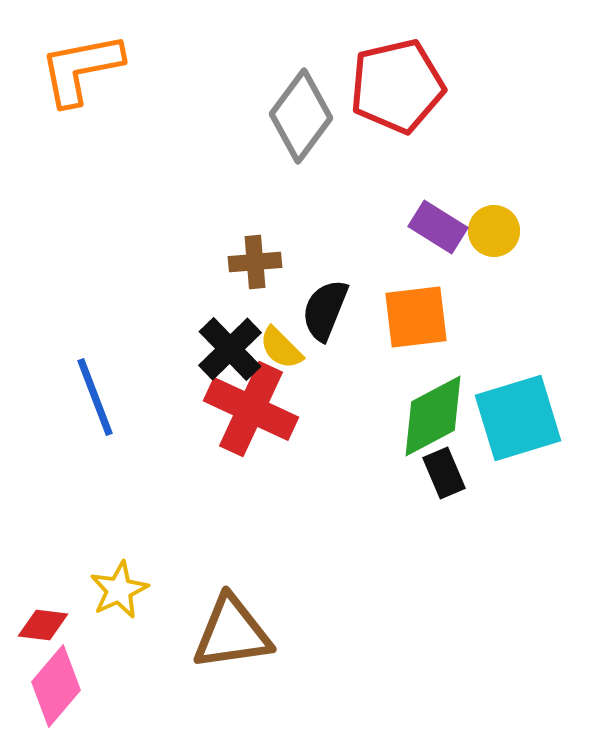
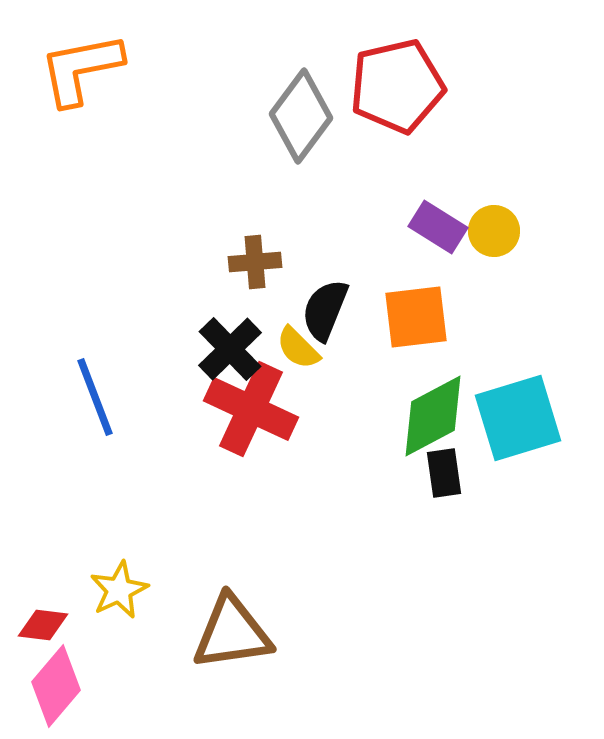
yellow semicircle: moved 17 px right
black rectangle: rotated 15 degrees clockwise
